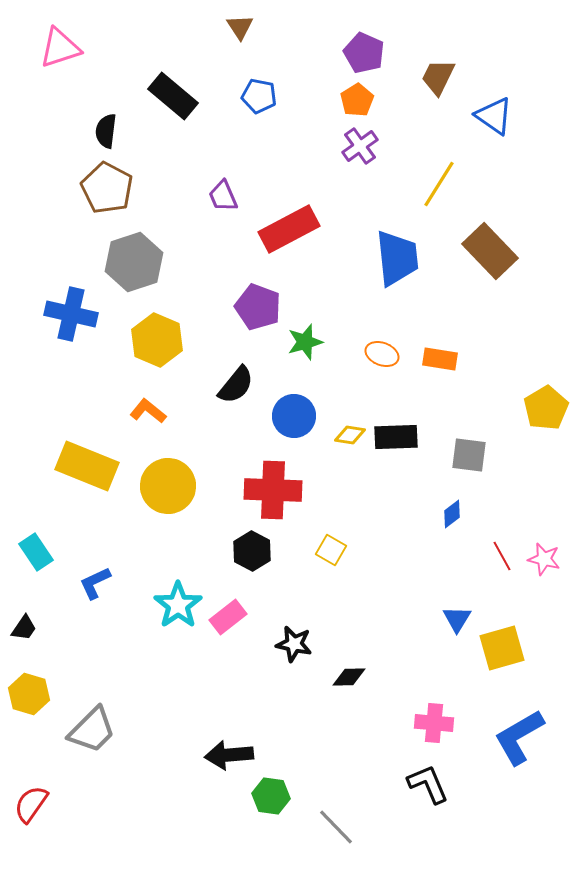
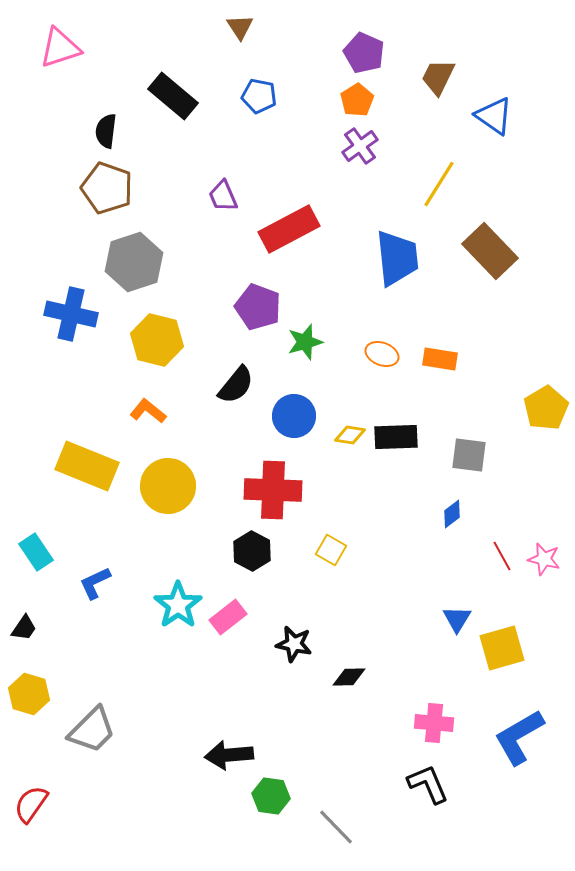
brown pentagon at (107, 188): rotated 9 degrees counterclockwise
yellow hexagon at (157, 340): rotated 9 degrees counterclockwise
